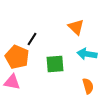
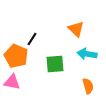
orange triangle: moved 2 px down
orange pentagon: moved 1 px left, 1 px up
